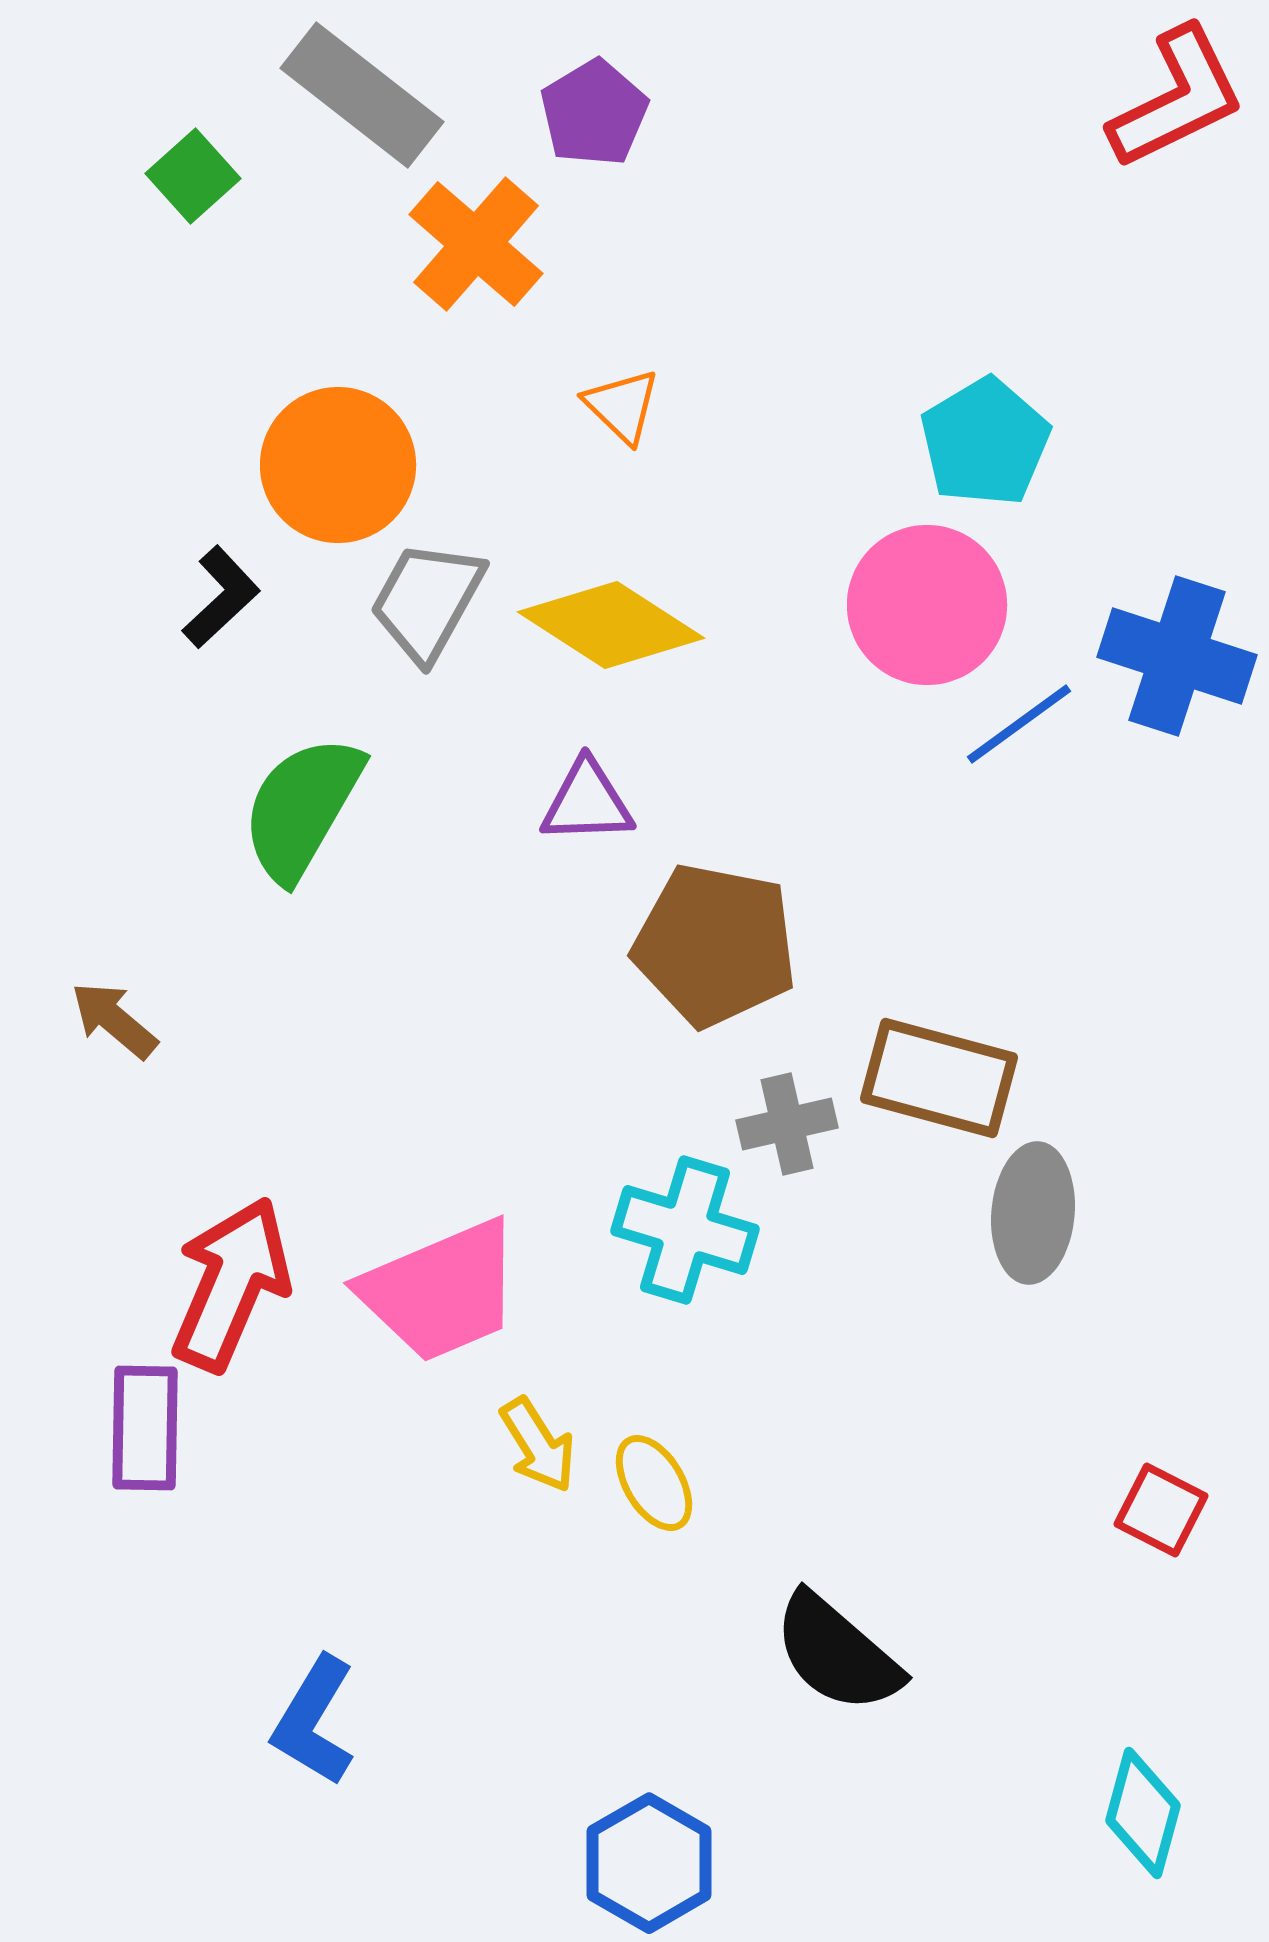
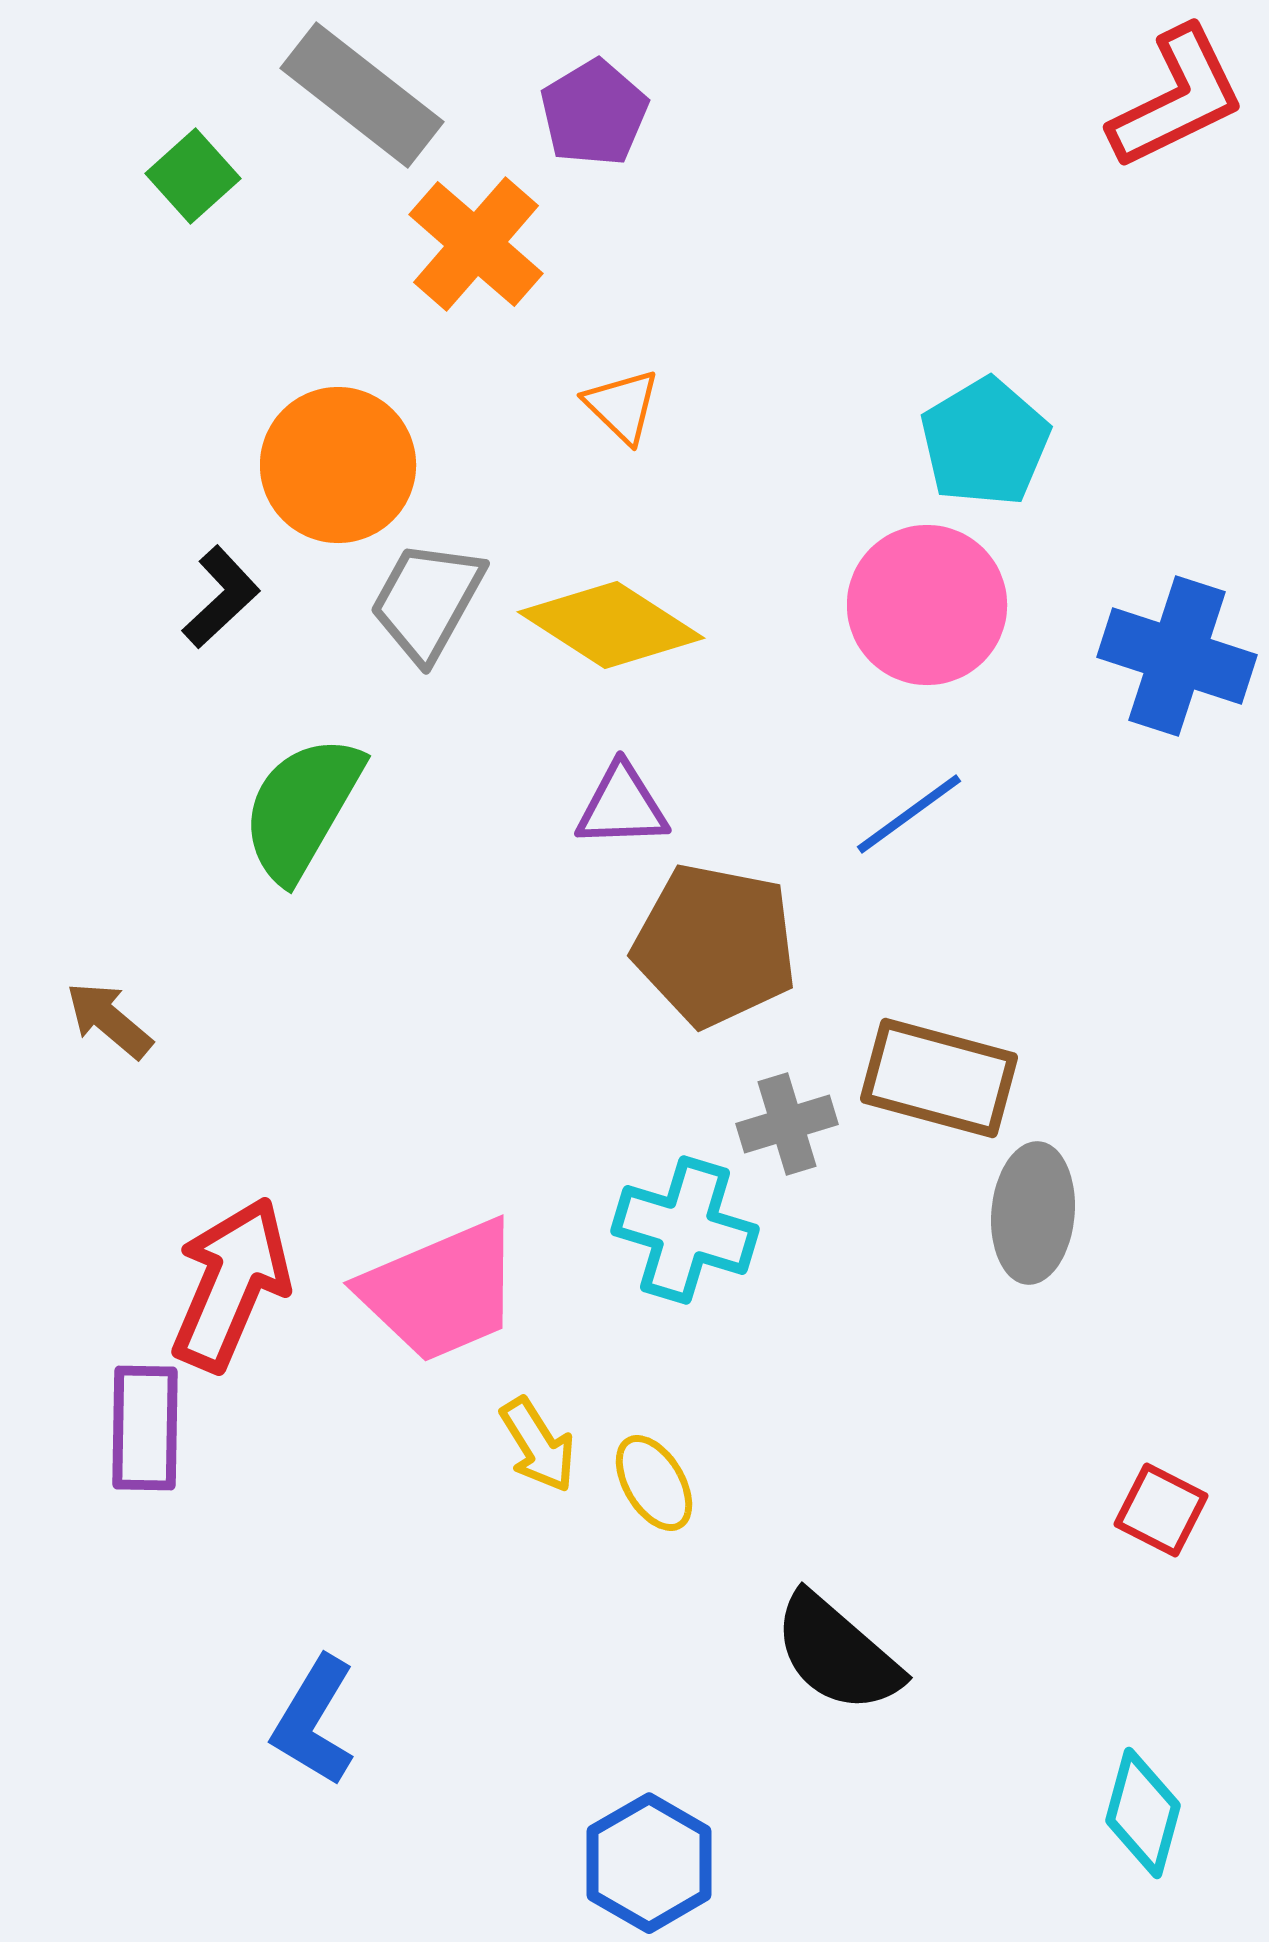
blue line: moved 110 px left, 90 px down
purple triangle: moved 35 px right, 4 px down
brown arrow: moved 5 px left
gray cross: rotated 4 degrees counterclockwise
